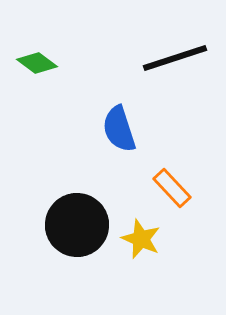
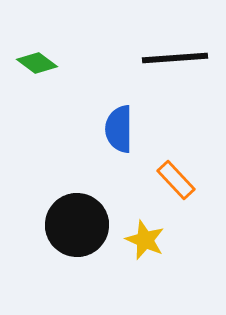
black line: rotated 14 degrees clockwise
blue semicircle: rotated 18 degrees clockwise
orange rectangle: moved 4 px right, 8 px up
yellow star: moved 4 px right, 1 px down
